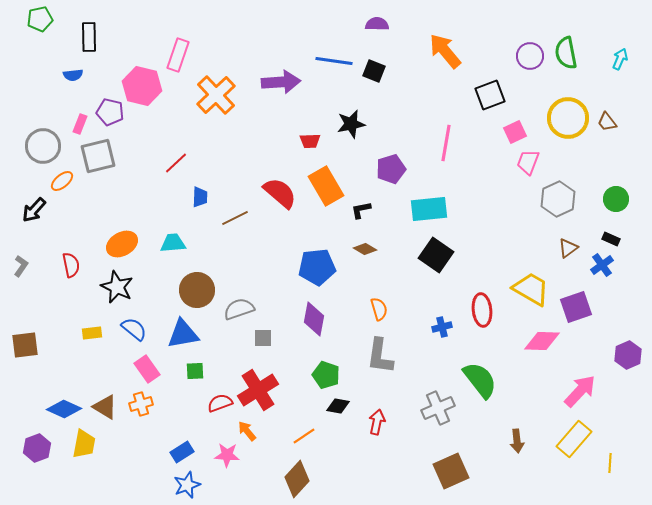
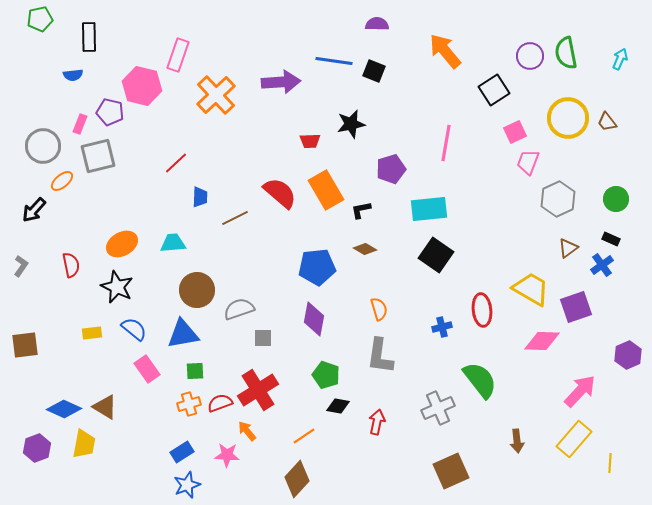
black square at (490, 95): moved 4 px right, 5 px up; rotated 12 degrees counterclockwise
orange rectangle at (326, 186): moved 4 px down
orange cross at (141, 404): moved 48 px right
